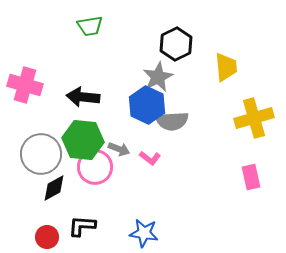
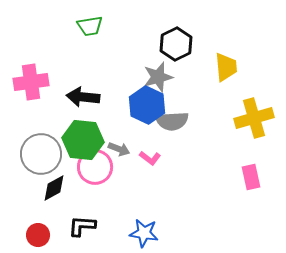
gray star: rotated 12 degrees clockwise
pink cross: moved 6 px right, 3 px up; rotated 24 degrees counterclockwise
red circle: moved 9 px left, 2 px up
